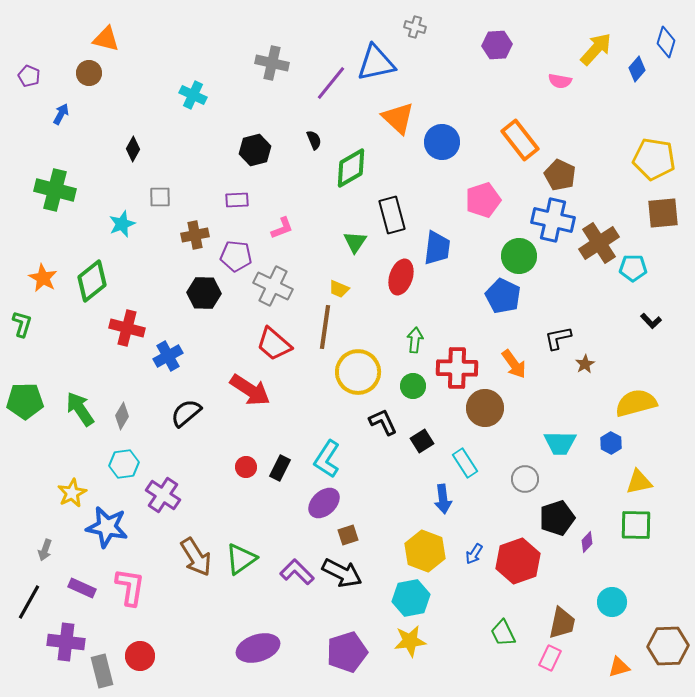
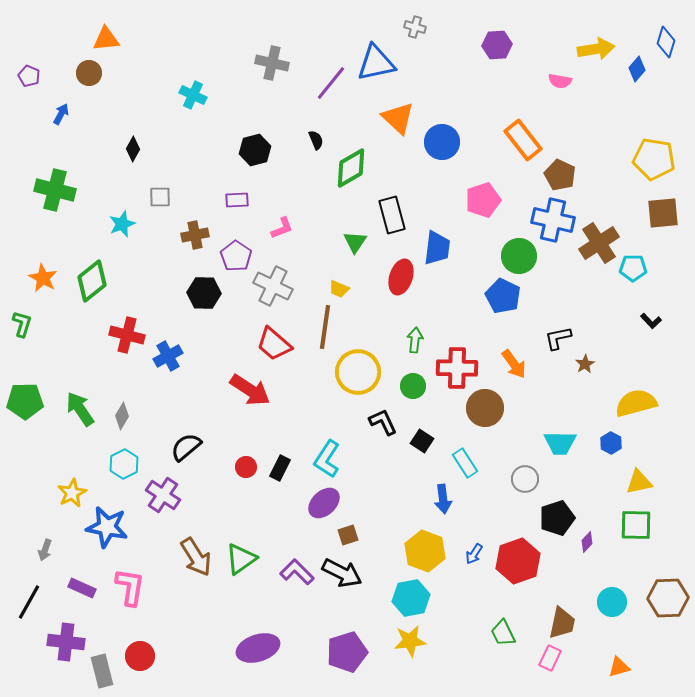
orange triangle at (106, 39): rotated 20 degrees counterclockwise
yellow arrow at (596, 49): rotated 39 degrees clockwise
black semicircle at (314, 140): moved 2 px right
orange rectangle at (520, 140): moved 3 px right
purple pentagon at (236, 256): rotated 28 degrees clockwise
red cross at (127, 328): moved 7 px down
black semicircle at (186, 413): moved 34 px down
black square at (422, 441): rotated 25 degrees counterclockwise
cyan hexagon at (124, 464): rotated 20 degrees counterclockwise
brown hexagon at (668, 646): moved 48 px up
